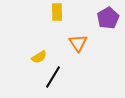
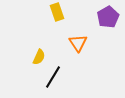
yellow rectangle: rotated 18 degrees counterclockwise
purple pentagon: moved 1 px up
yellow semicircle: rotated 35 degrees counterclockwise
